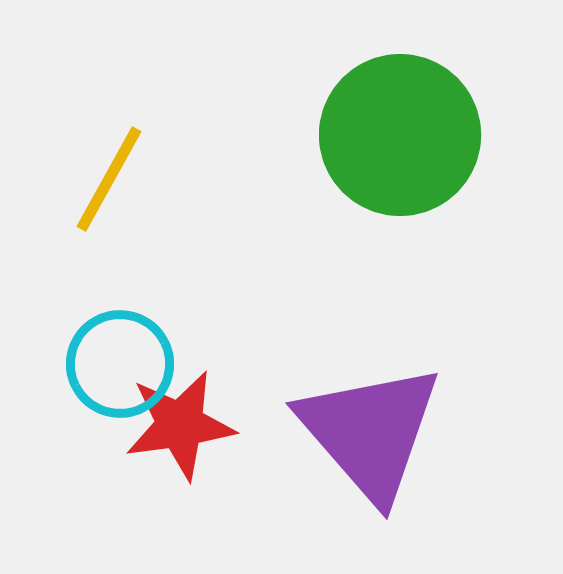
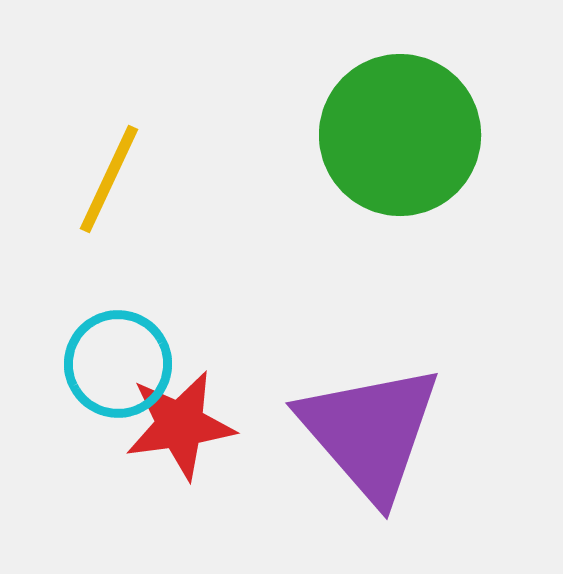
yellow line: rotated 4 degrees counterclockwise
cyan circle: moved 2 px left
